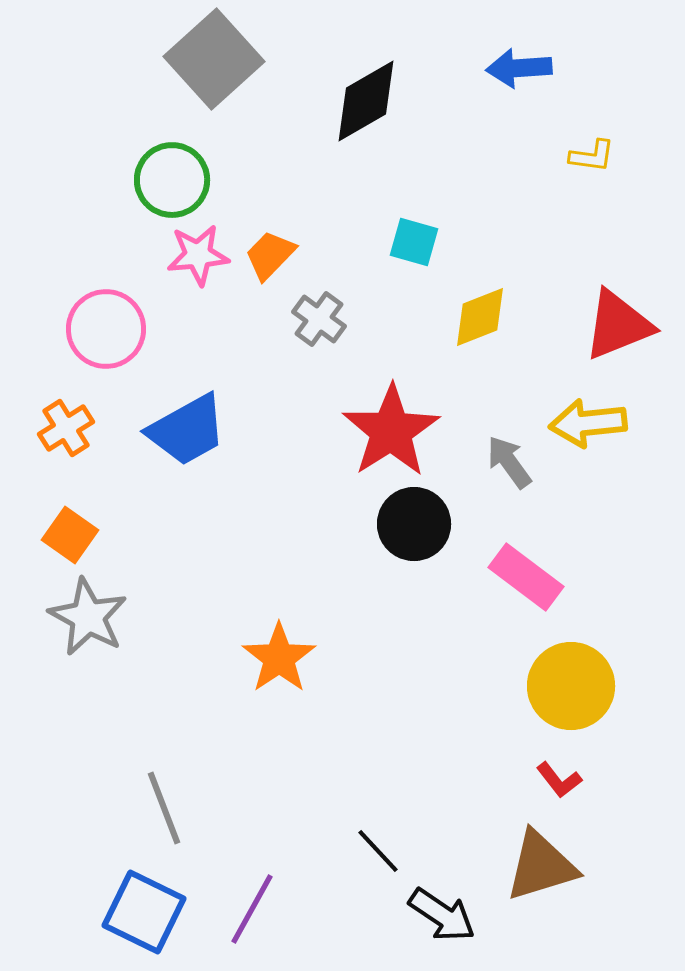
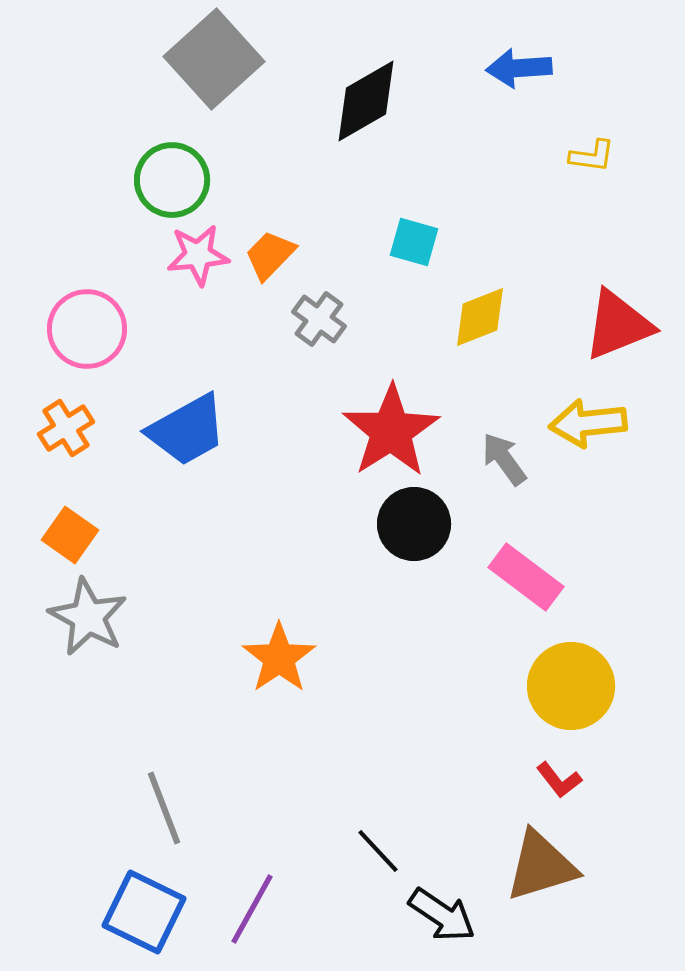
pink circle: moved 19 px left
gray arrow: moved 5 px left, 3 px up
